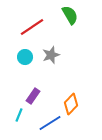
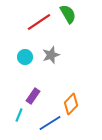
green semicircle: moved 2 px left, 1 px up
red line: moved 7 px right, 5 px up
